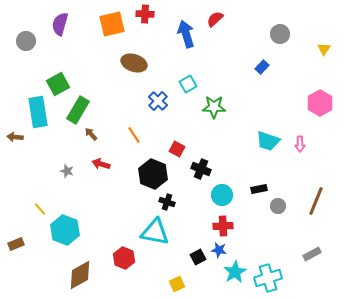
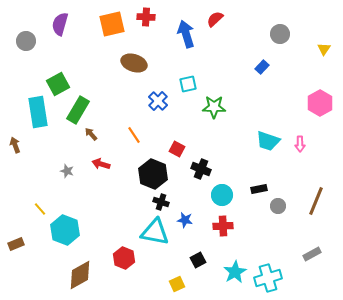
red cross at (145, 14): moved 1 px right, 3 px down
cyan square at (188, 84): rotated 18 degrees clockwise
brown arrow at (15, 137): moved 8 px down; rotated 63 degrees clockwise
black cross at (167, 202): moved 6 px left
blue star at (219, 250): moved 34 px left, 30 px up
black square at (198, 257): moved 3 px down
